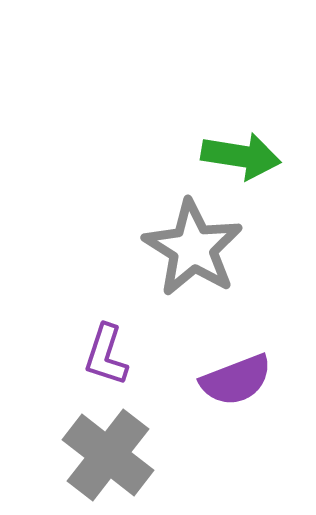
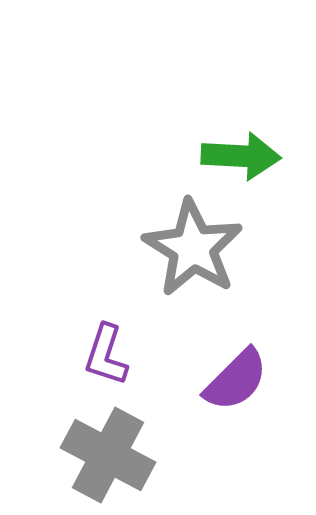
green arrow: rotated 6 degrees counterclockwise
purple semicircle: rotated 24 degrees counterclockwise
gray cross: rotated 10 degrees counterclockwise
